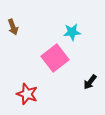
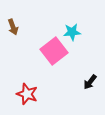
pink square: moved 1 px left, 7 px up
